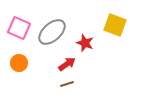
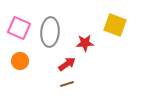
gray ellipse: moved 2 px left; rotated 44 degrees counterclockwise
red star: rotated 24 degrees counterclockwise
orange circle: moved 1 px right, 2 px up
